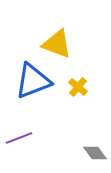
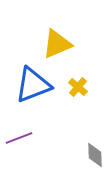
yellow triangle: rotated 44 degrees counterclockwise
blue triangle: moved 4 px down
gray diamond: moved 2 px down; rotated 35 degrees clockwise
